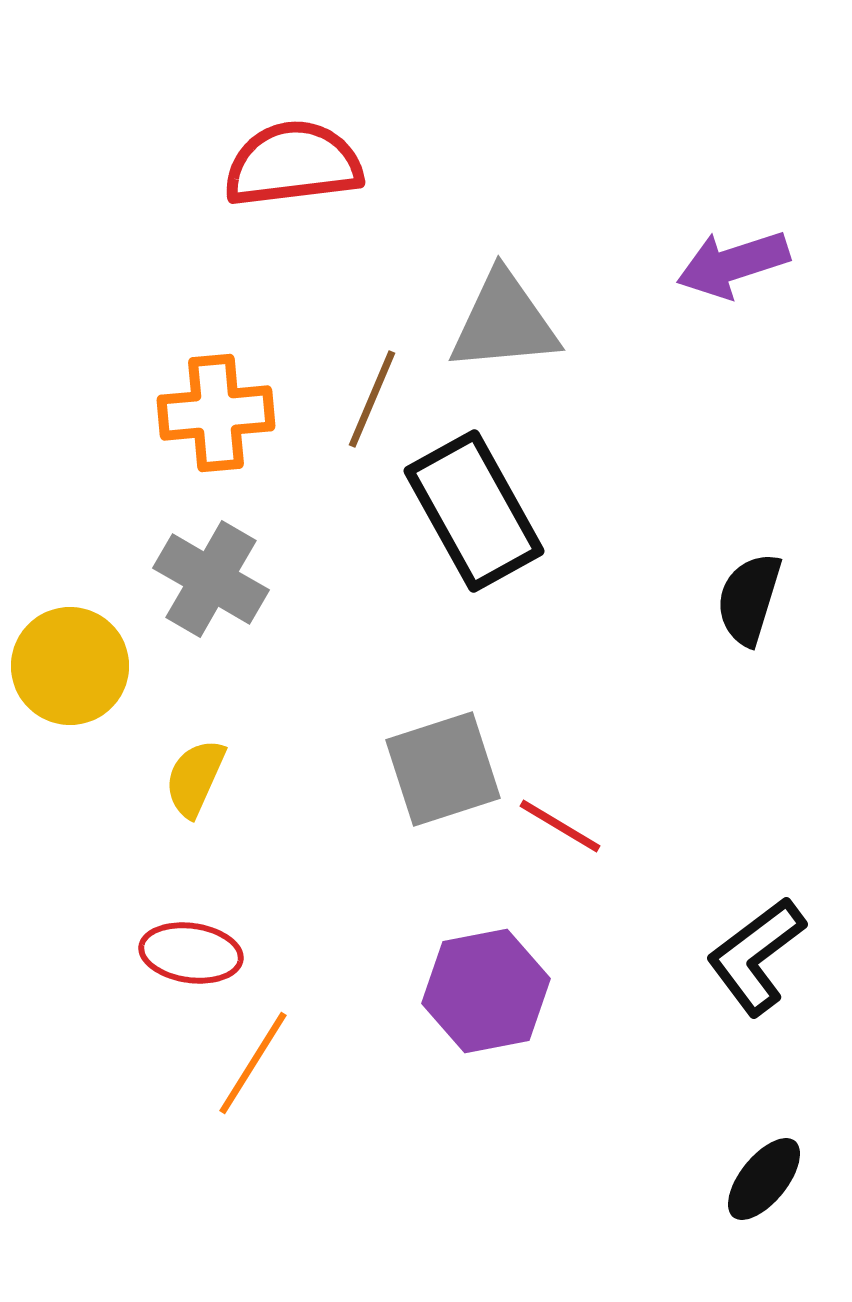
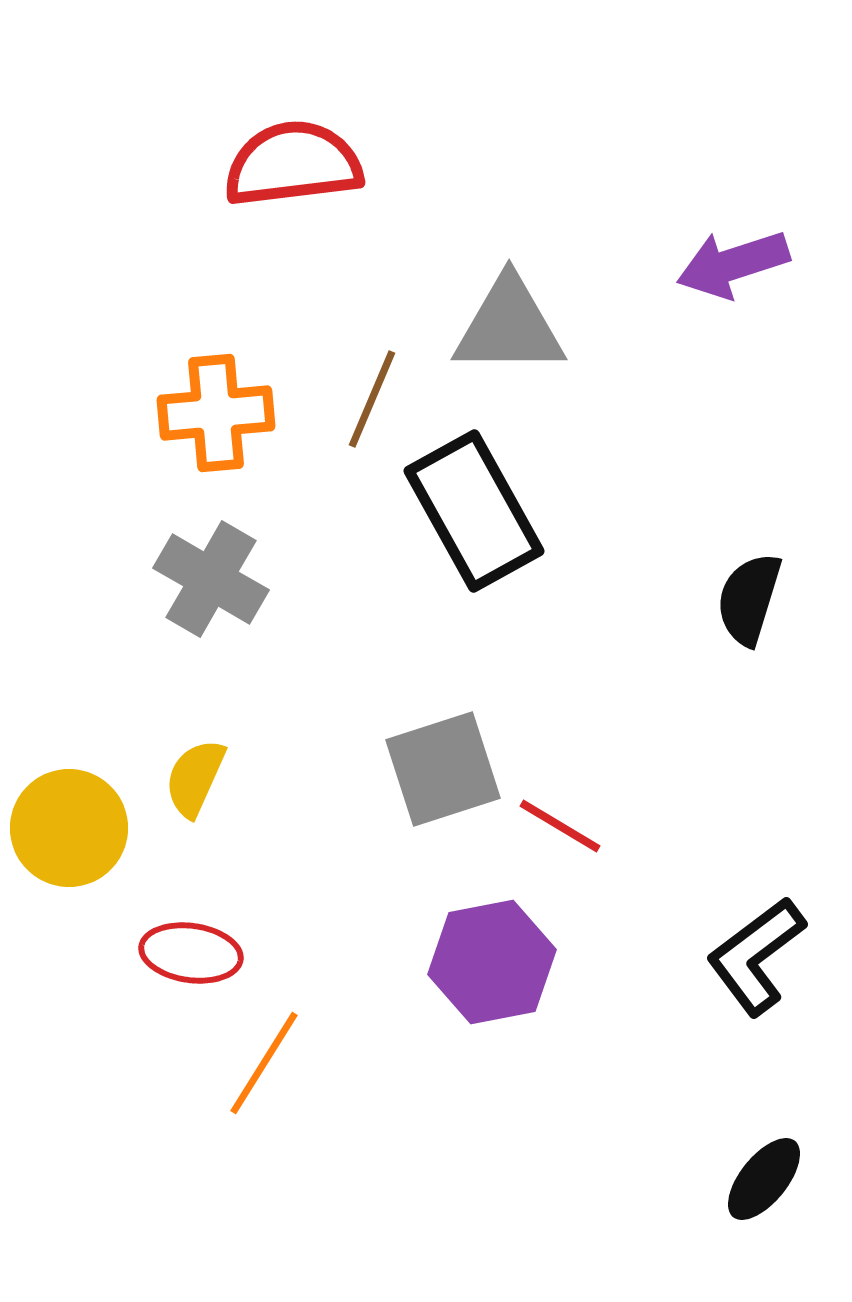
gray triangle: moved 5 px right, 4 px down; rotated 5 degrees clockwise
yellow circle: moved 1 px left, 162 px down
purple hexagon: moved 6 px right, 29 px up
orange line: moved 11 px right
